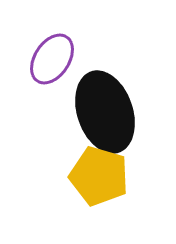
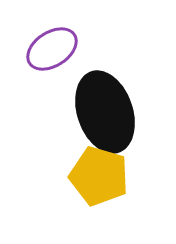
purple ellipse: moved 10 px up; rotated 24 degrees clockwise
